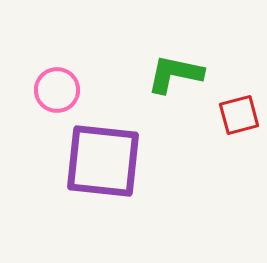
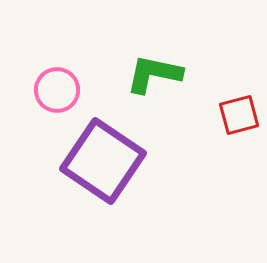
green L-shape: moved 21 px left
purple square: rotated 28 degrees clockwise
